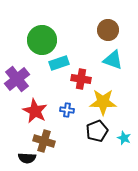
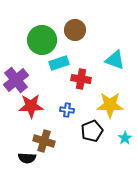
brown circle: moved 33 px left
cyan triangle: moved 2 px right
purple cross: moved 1 px left, 1 px down
yellow star: moved 7 px right, 3 px down
red star: moved 4 px left, 5 px up; rotated 30 degrees counterclockwise
black pentagon: moved 5 px left
cyan star: moved 1 px right; rotated 16 degrees clockwise
